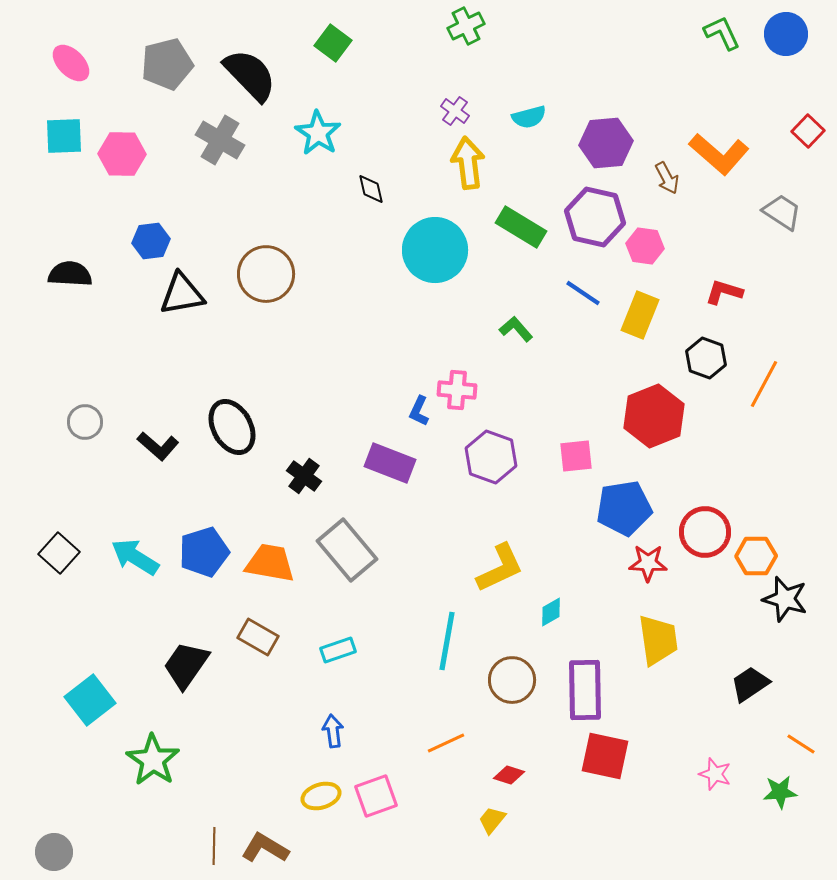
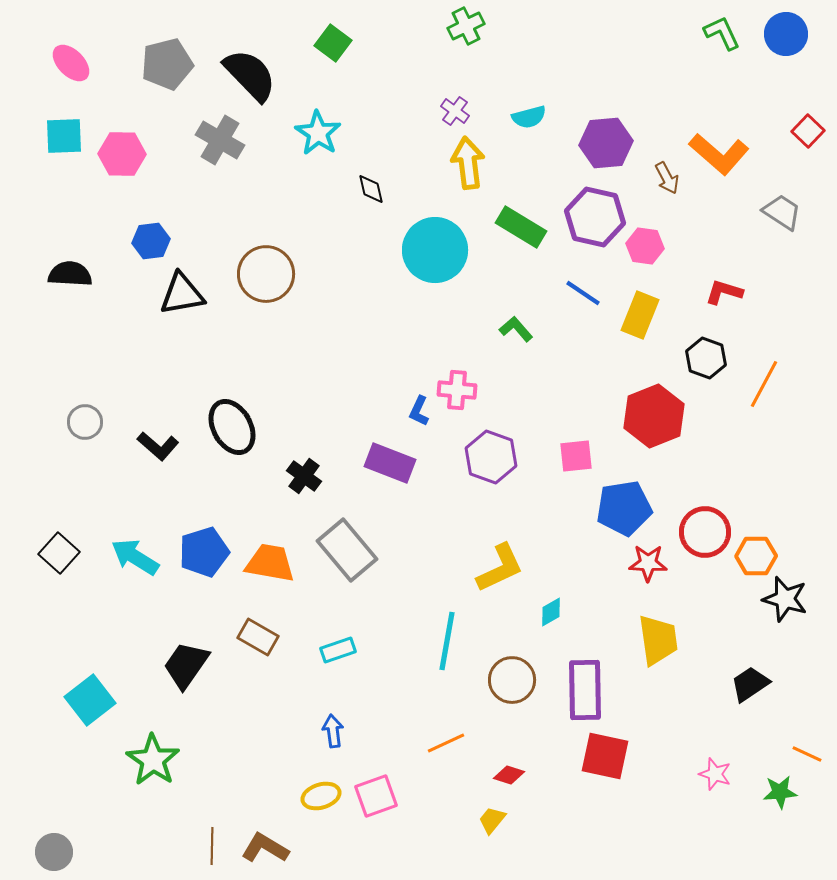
orange line at (801, 744): moved 6 px right, 10 px down; rotated 8 degrees counterclockwise
brown line at (214, 846): moved 2 px left
